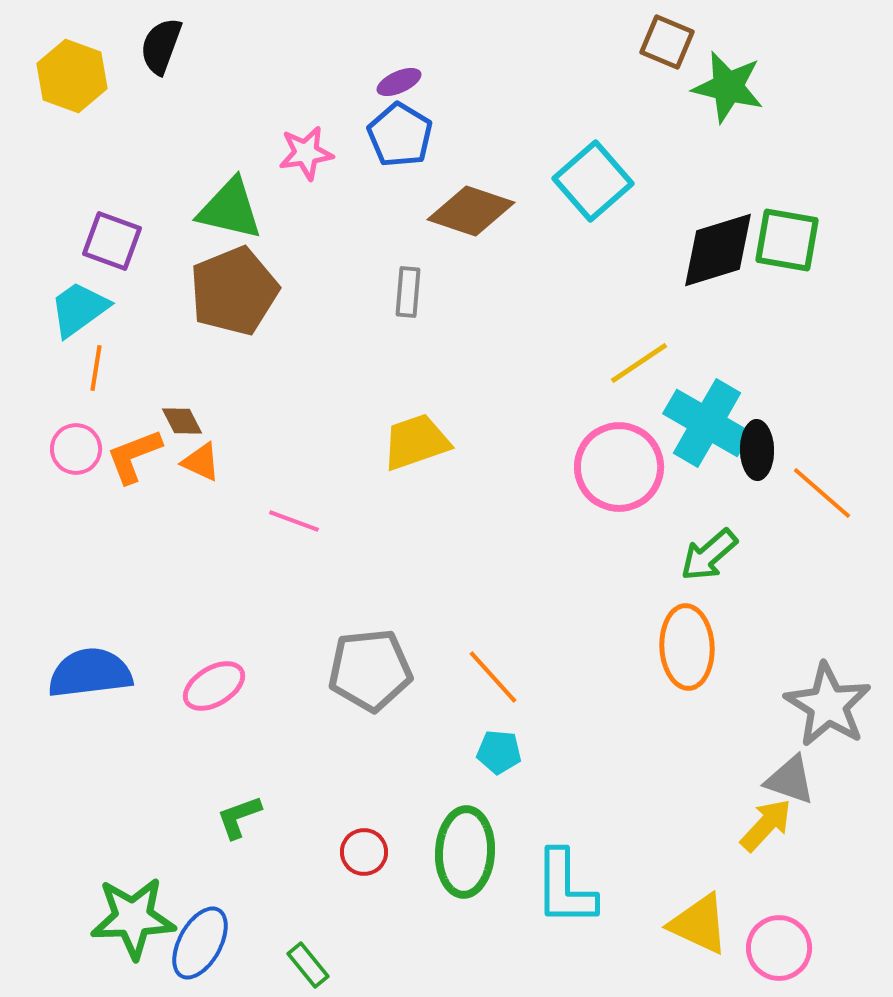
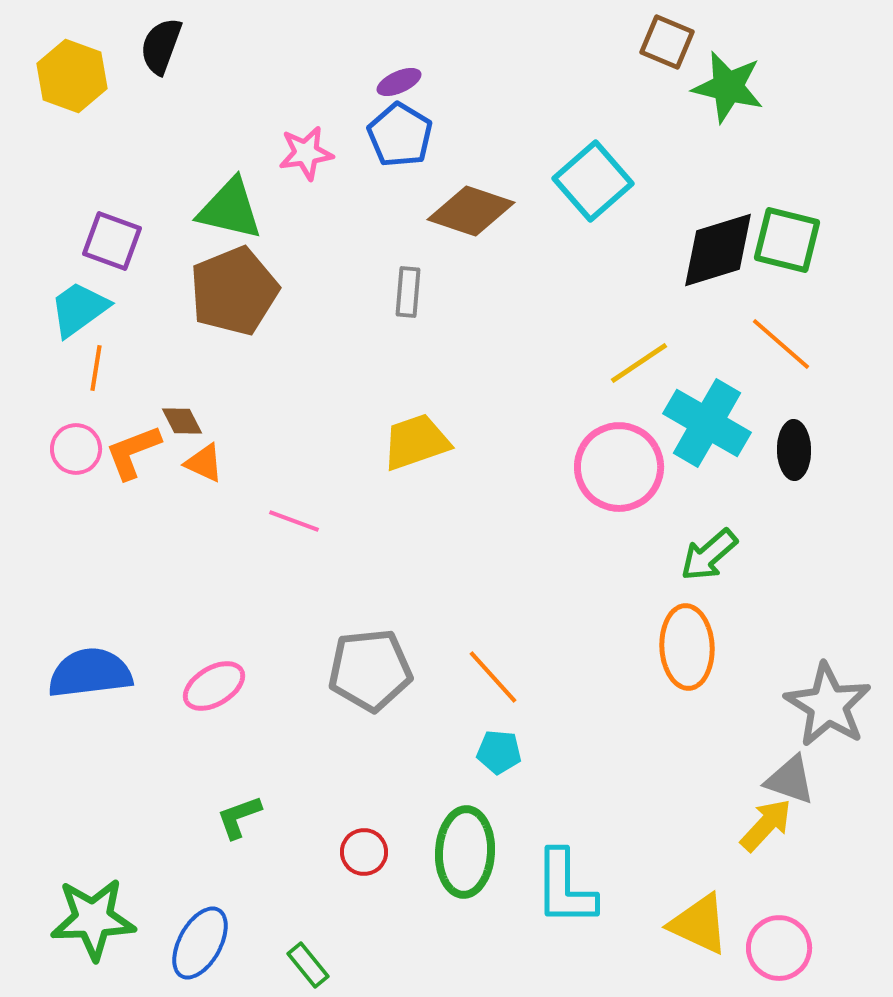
green square at (787, 240): rotated 4 degrees clockwise
black ellipse at (757, 450): moved 37 px right
orange L-shape at (134, 456): moved 1 px left, 4 px up
orange triangle at (201, 462): moved 3 px right, 1 px down
orange line at (822, 493): moved 41 px left, 149 px up
green star at (133, 918): moved 40 px left, 1 px down
